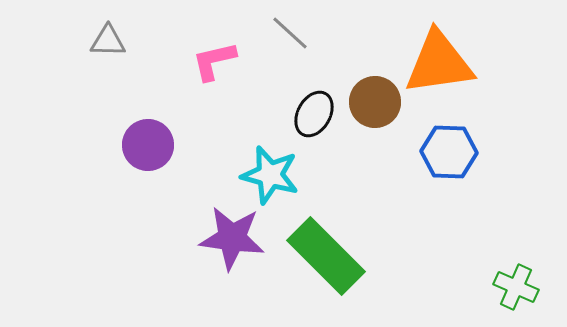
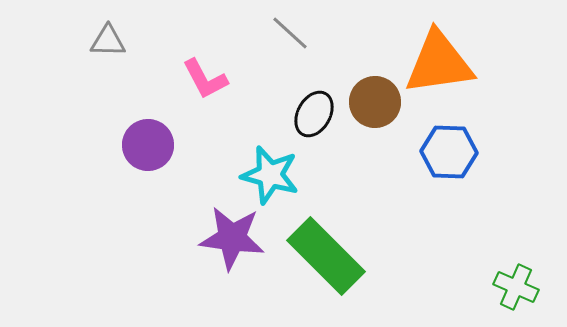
pink L-shape: moved 9 px left, 18 px down; rotated 105 degrees counterclockwise
